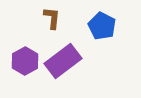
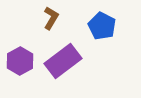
brown L-shape: moved 1 px left; rotated 25 degrees clockwise
purple hexagon: moved 5 px left
